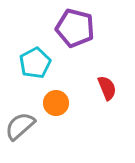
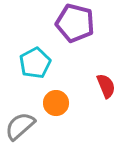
purple pentagon: moved 5 px up
red semicircle: moved 1 px left, 2 px up
